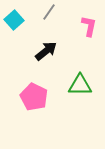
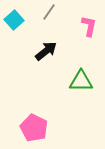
green triangle: moved 1 px right, 4 px up
pink pentagon: moved 31 px down
